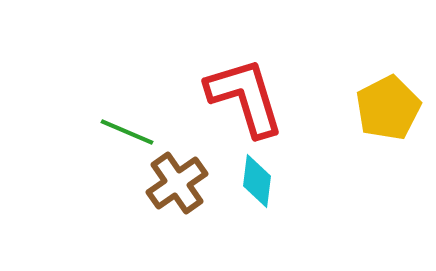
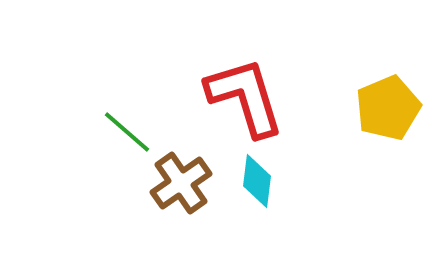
yellow pentagon: rotated 4 degrees clockwise
green line: rotated 18 degrees clockwise
brown cross: moved 4 px right
